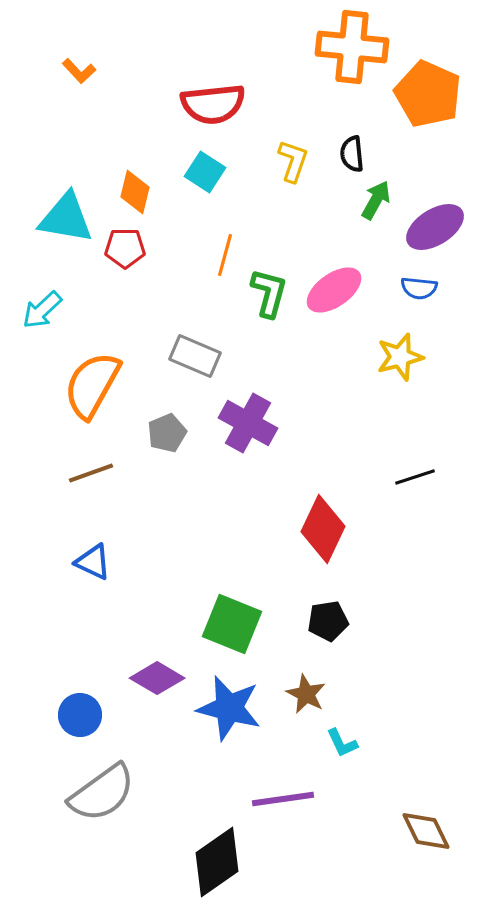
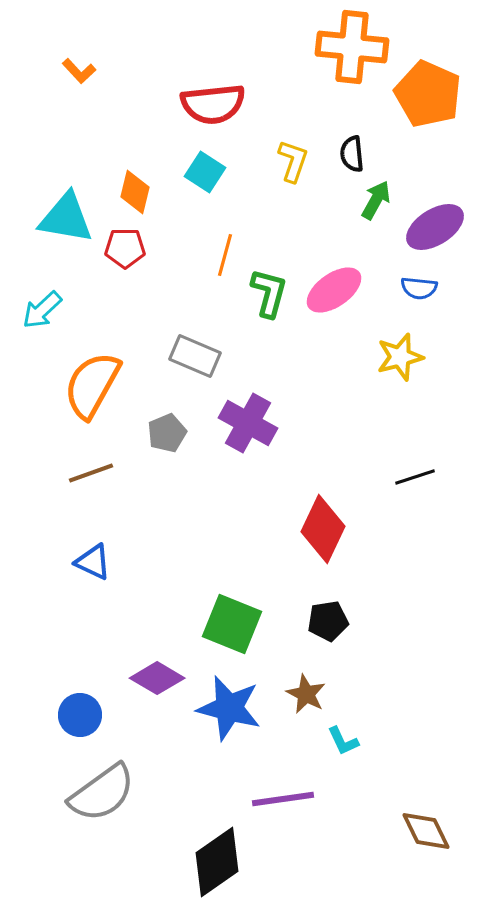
cyan L-shape: moved 1 px right, 2 px up
